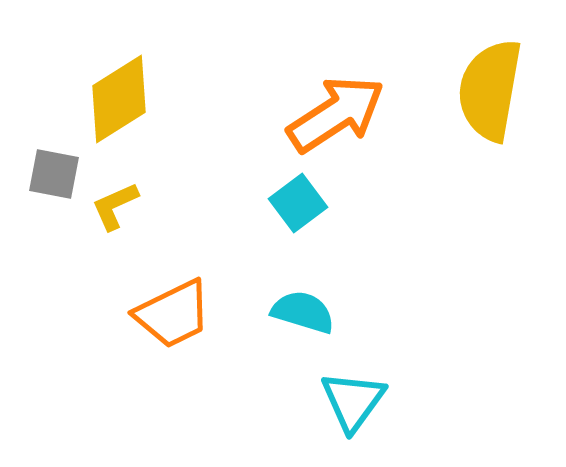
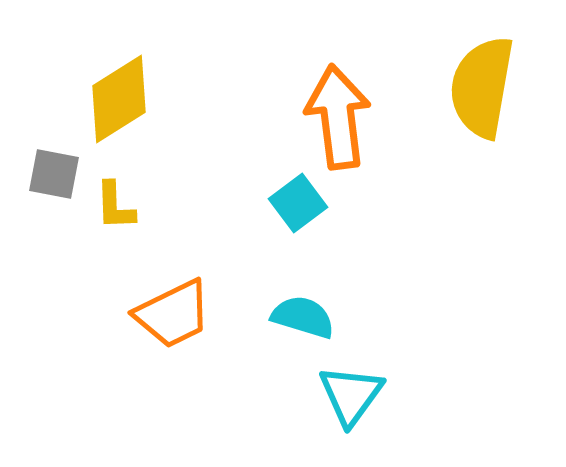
yellow semicircle: moved 8 px left, 3 px up
orange arrow: moved 2 px right, 3 px down; rotated 64 degrees counterclockwise
yellow L-shape: rotated 68 degrees counterclockwise
cyan semicircle: moved 5 px down
cyan triangle: moved 2 px left, 6 px up
